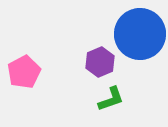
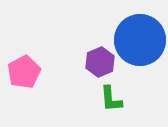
blue circle: moved 6 px down
green L-shape: rotated 104 degrees clockwise
